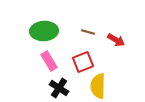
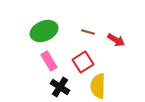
green ellipse: rotated 20 degrees counterclockwise
red square: rotated 10 degrees counterclockwise
black cross: moved 1 px right, 1 px up
